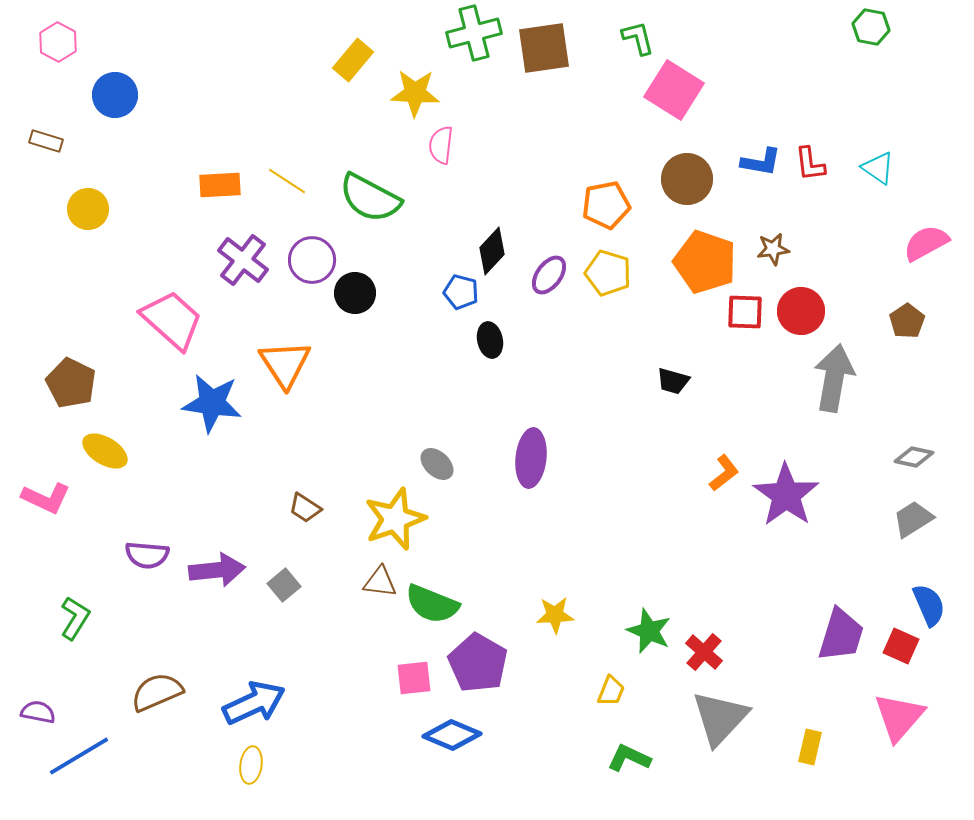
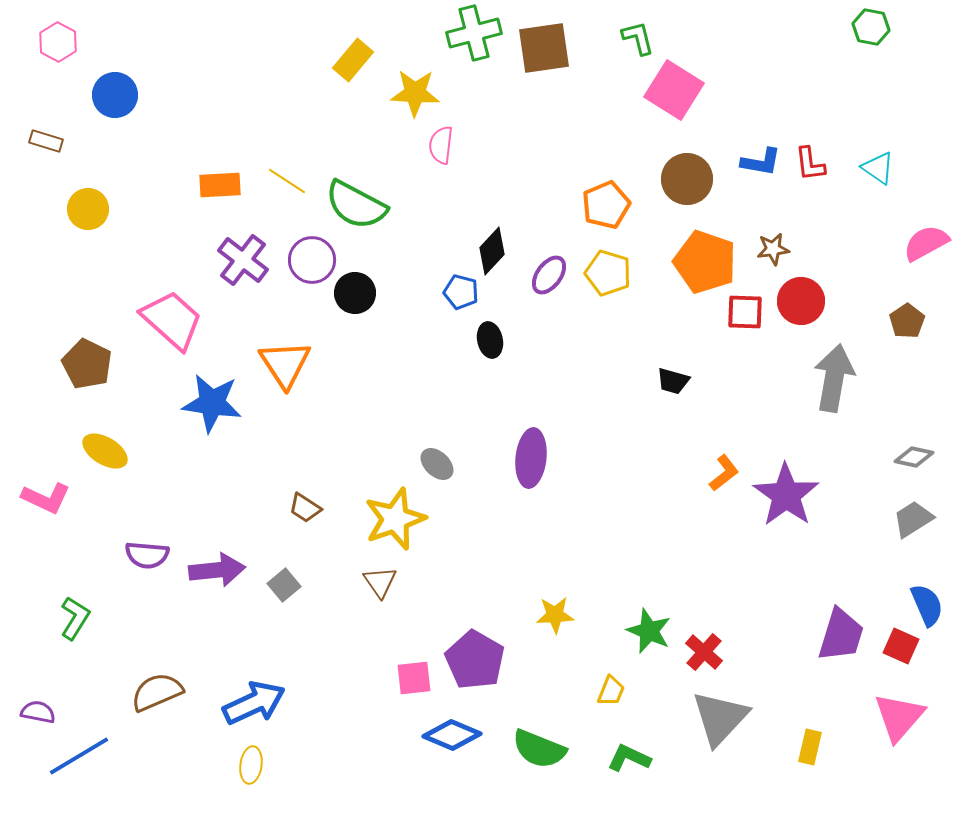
green semicircle at (370, 198): moved 14 px left, 7 px down
orange pentagon at (606, 205): rotated 12 degrees counterclockwise
red circle at (801, 311): moved 10 px up
brown pentagon at (71, 383): moved 16 px right, 19 px up
brown triangle at (380, 582): rotated 48 degrees clockwise
green semicircle at (432, 604): moved 107 px right, 145 px down
blue semicircle at (929, 605): moved 2 px left
purple pentagon at (478, 663): moved 3 px left, 3 px up
